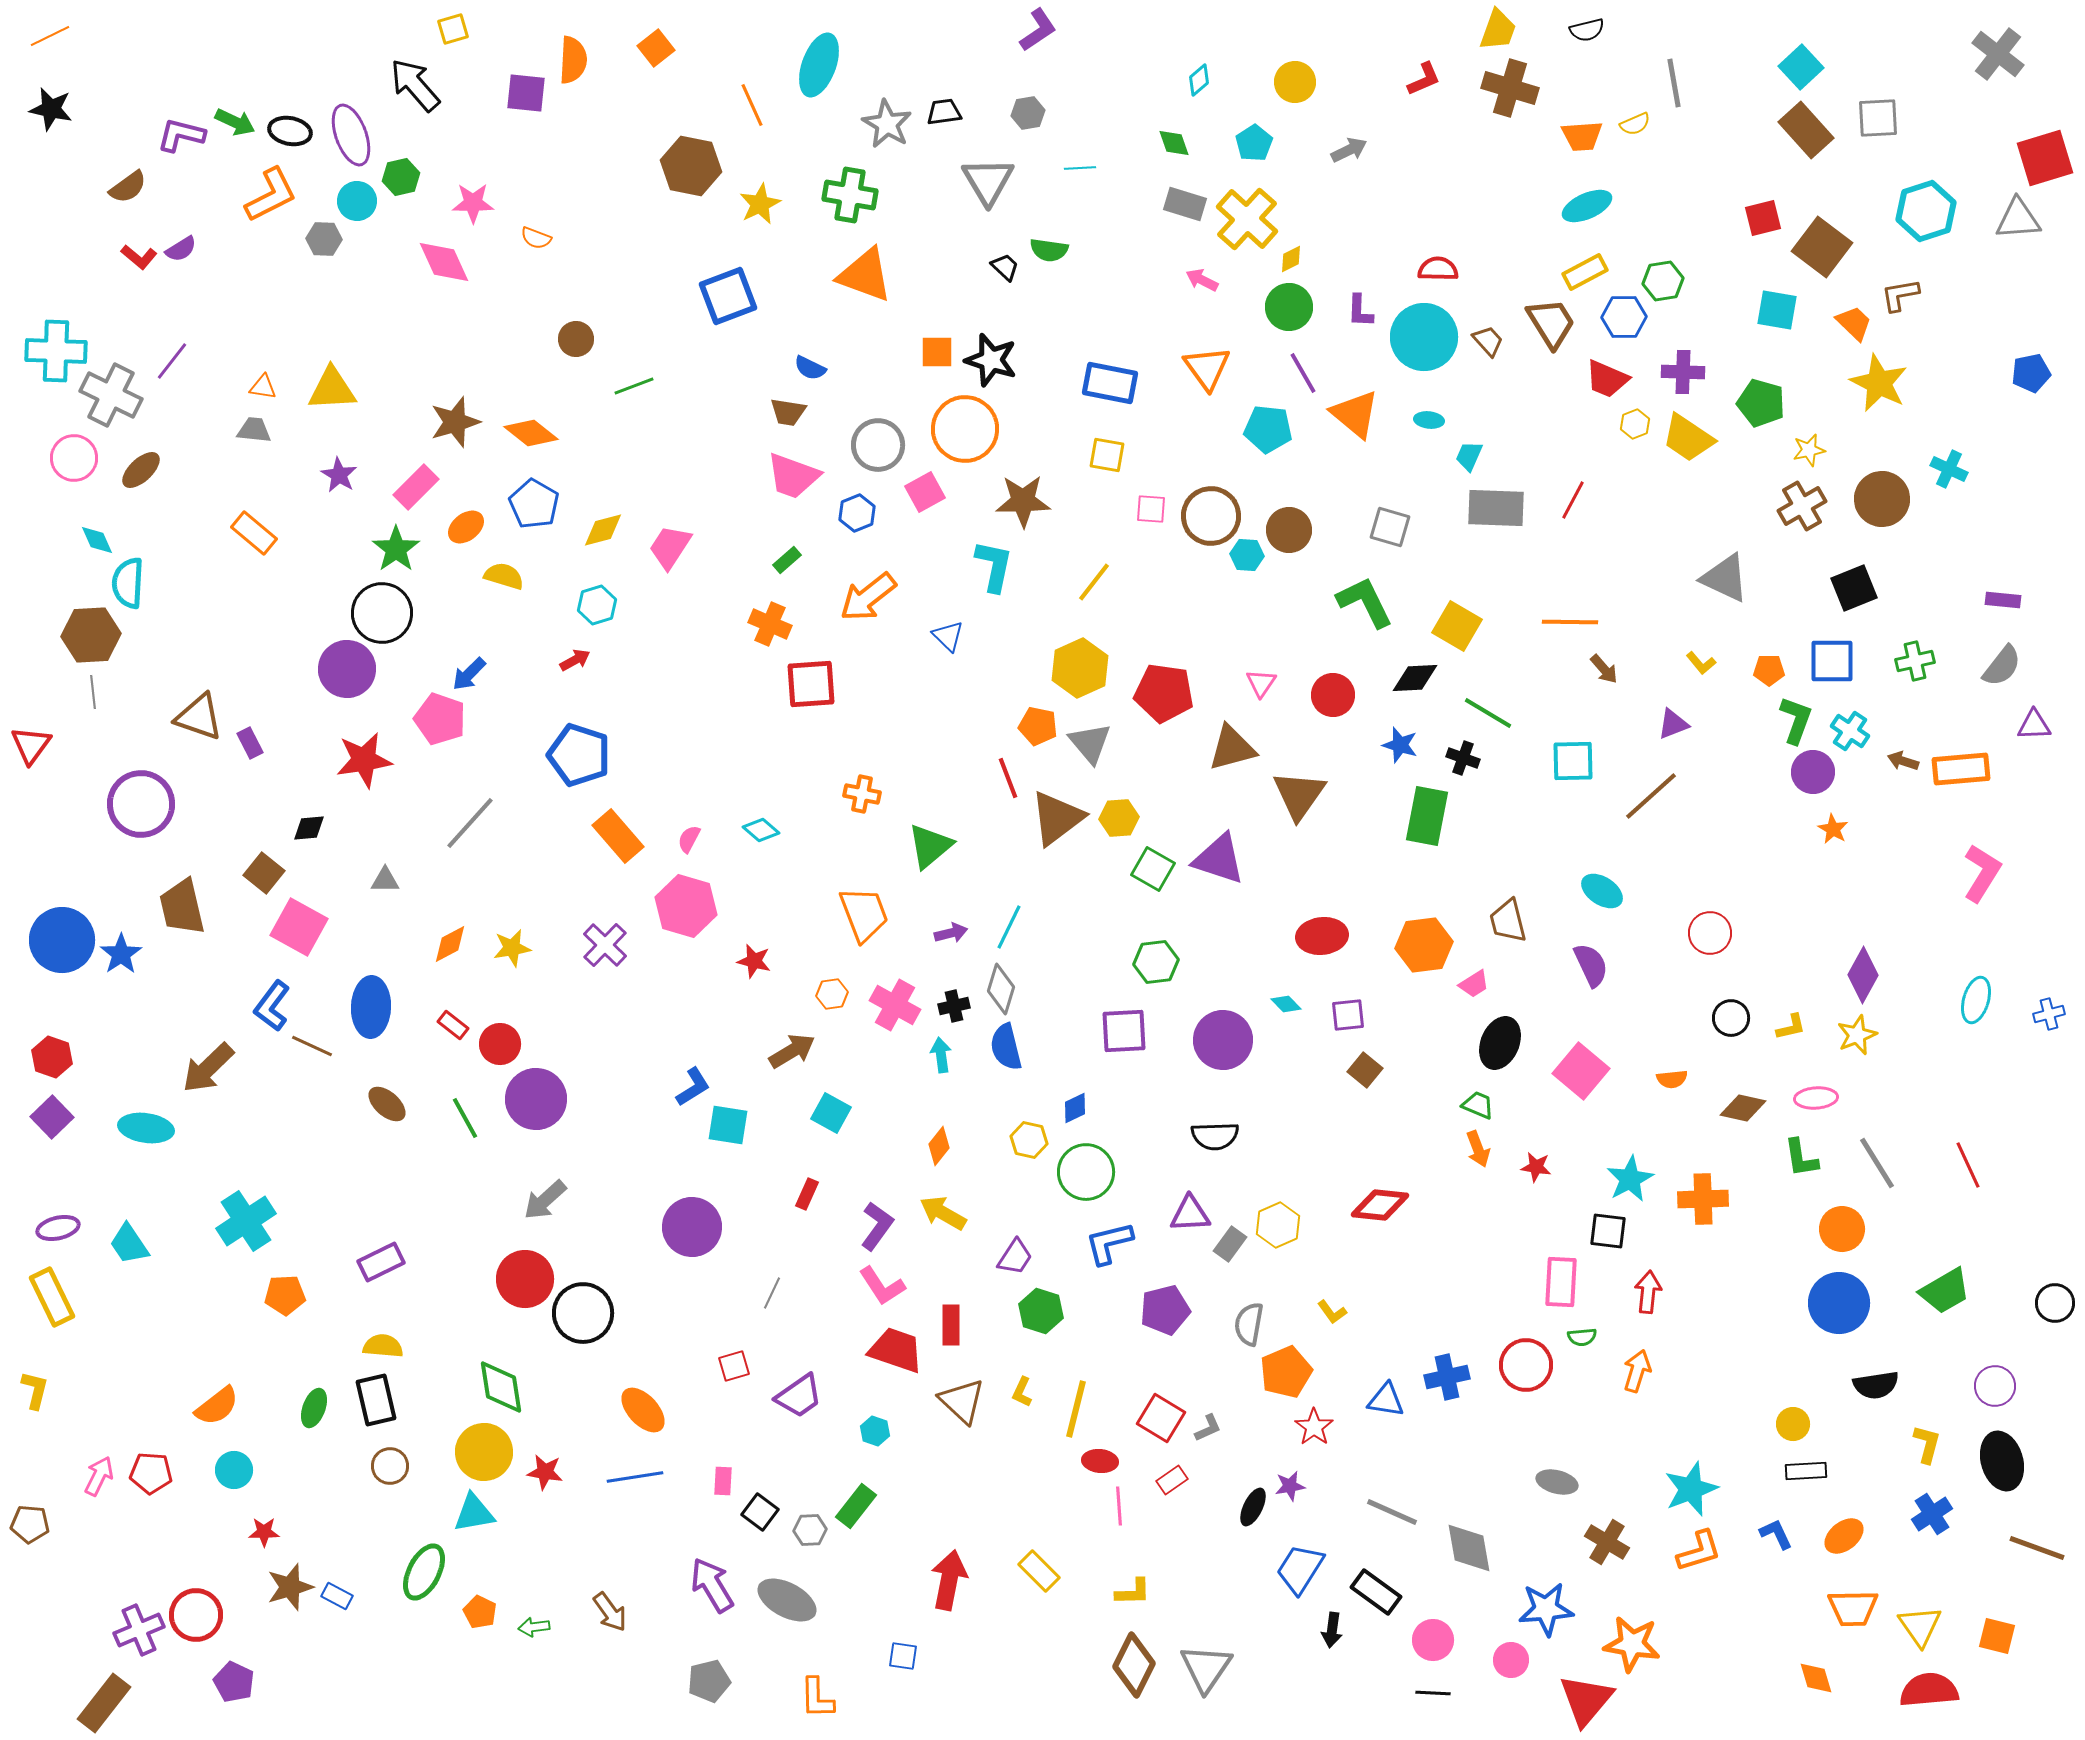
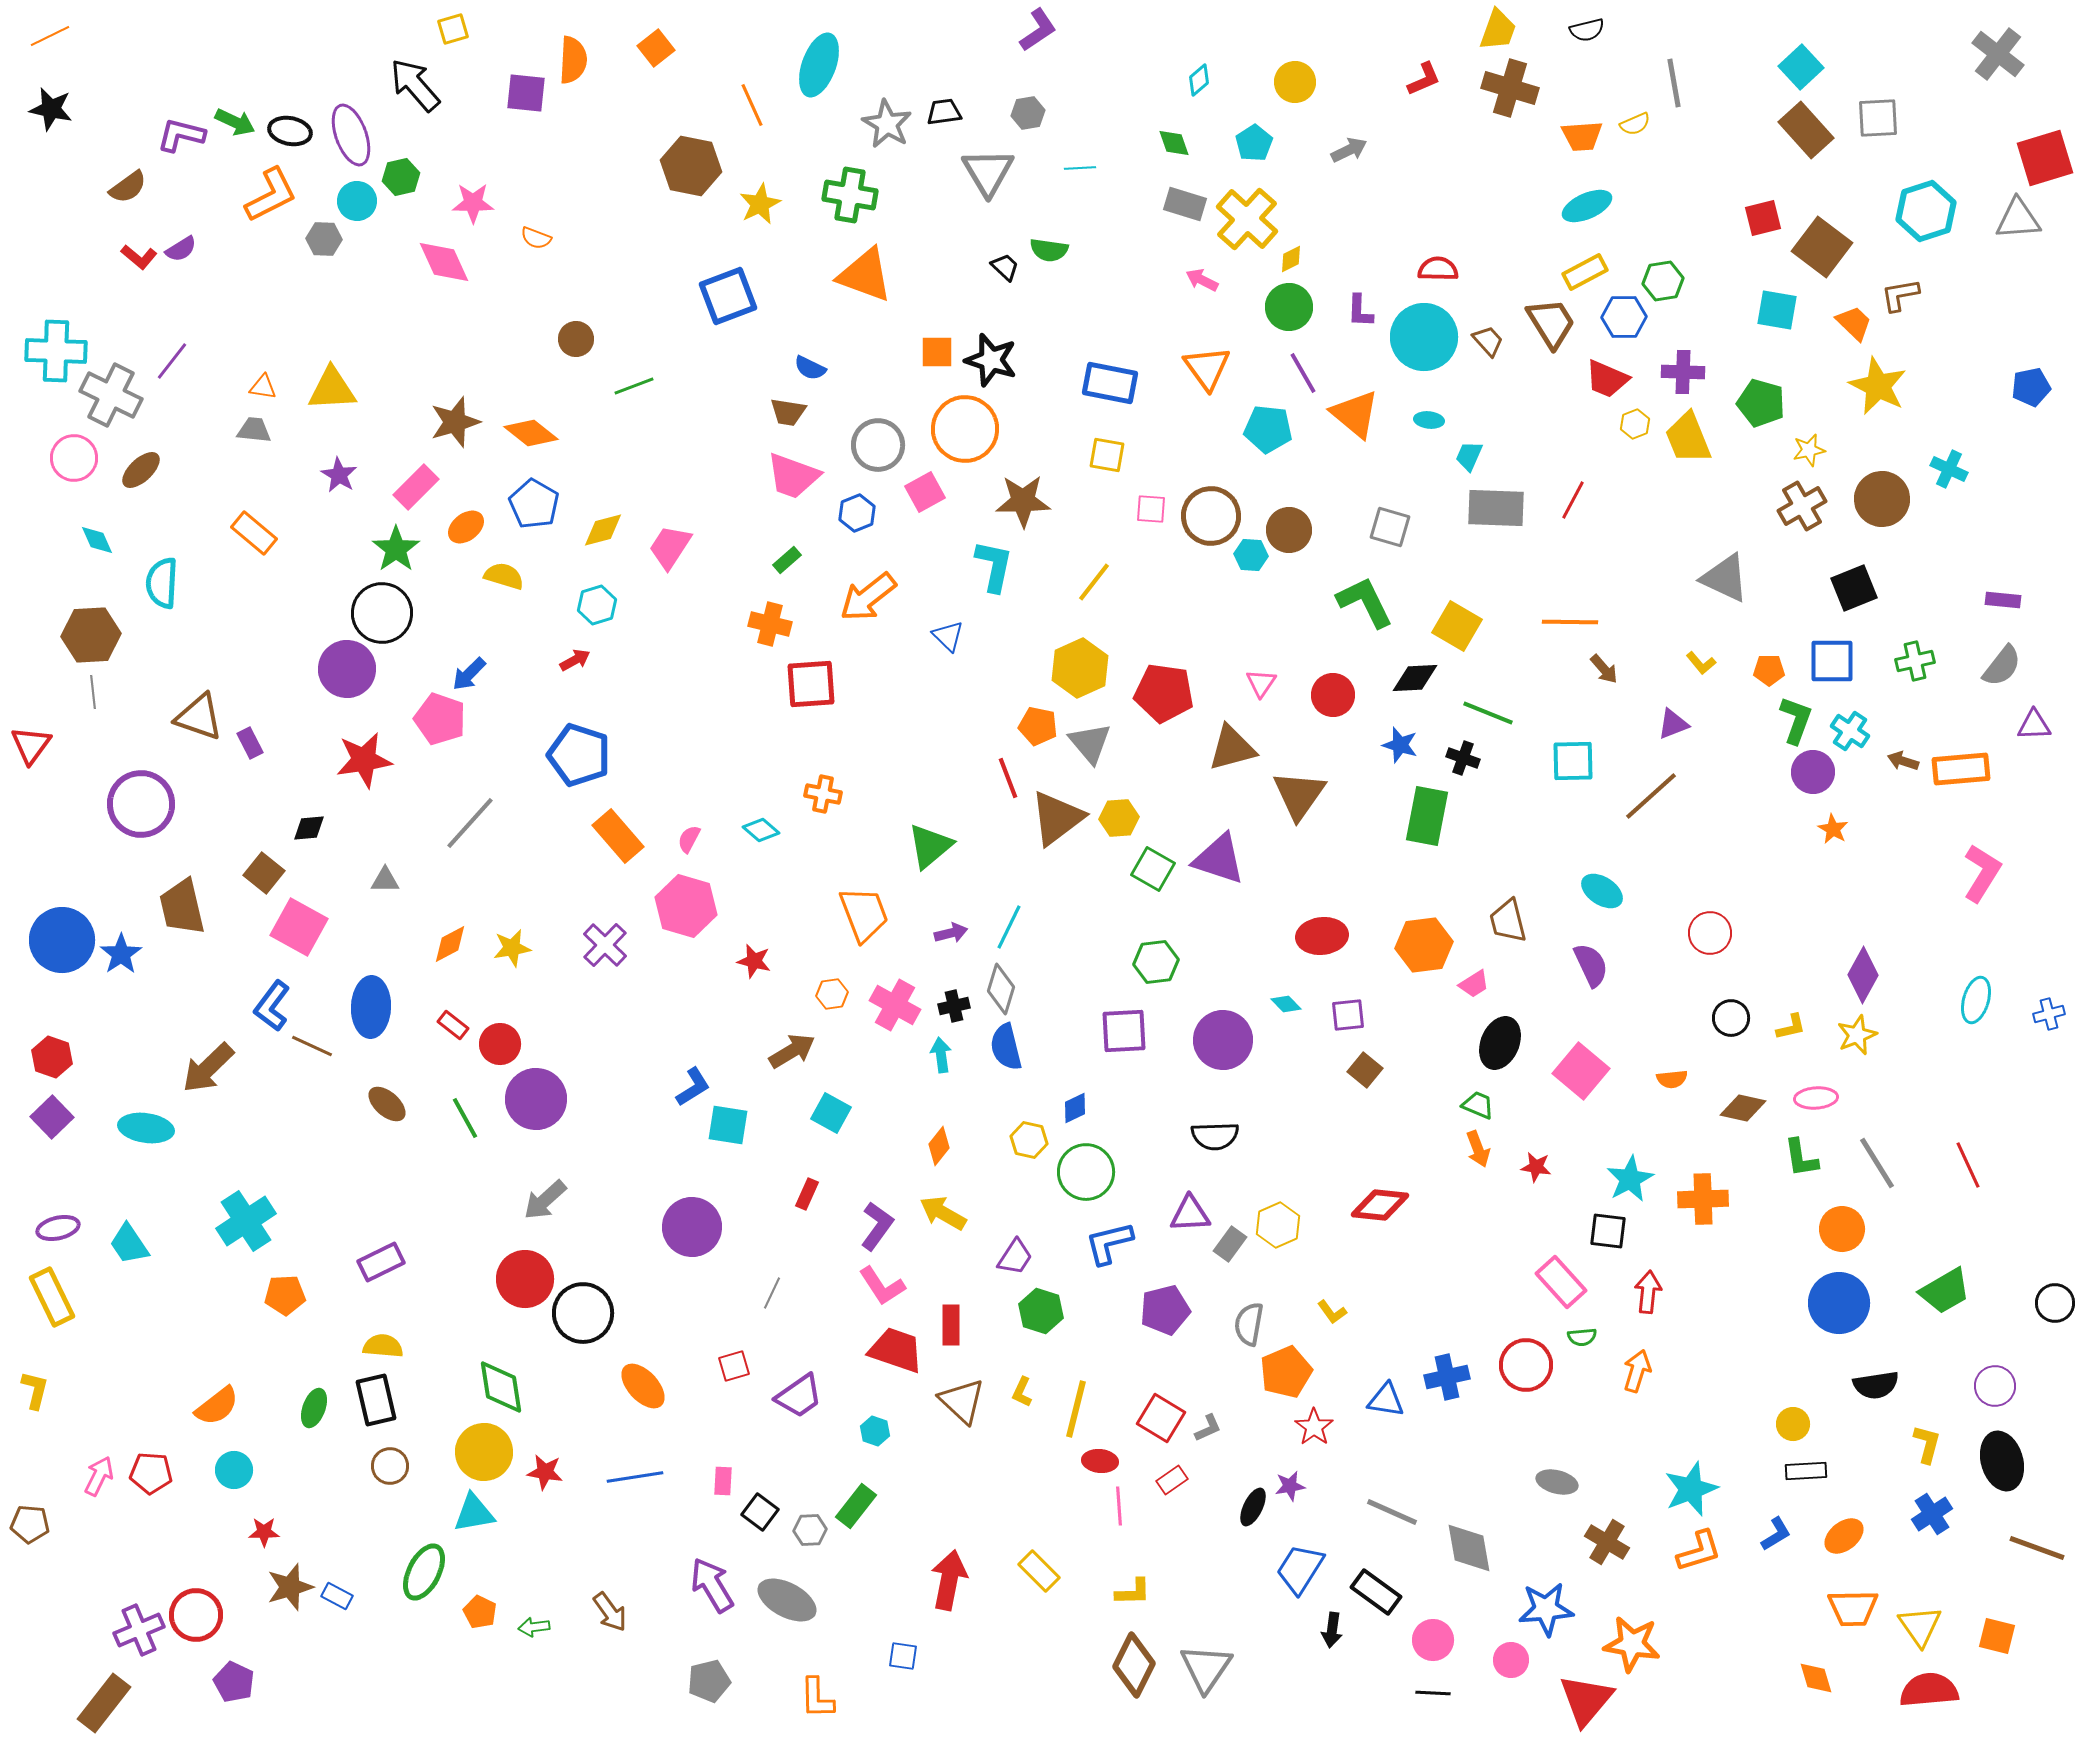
gray triangle at (988, 181): moved 9 px up
blue pentagon at (2031, 373): moved 14 px down
yellow star at (1879, 383): moved 1 px left, 3 px down
yellow trapezoid at (1688, 438): rotated 34 degrees clockwise
cyan hexagon at (1247, 555): moved 4 px right
cyan semicircle at (128, 583): moved 34 px right
orange cross at (770, 624): rotated 9 degrees counterclockwise
green line at (1488, 713): rotated 9 degrees counterclockwise
orange cross at (862, 794): moved 39 px left
pink rectangle at (1561, 1282): rotated 45 degrees counterclockwise
orange ellipse at (643, 1410): moved 24 px up
blue L-shape at (1776, 1534): rotated 84 degrees clockwise
